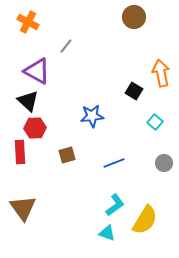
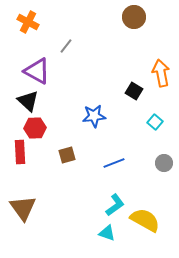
blue star: moved 2 px right
yellow semicircle: rotated 92 degrees counterclockwise
